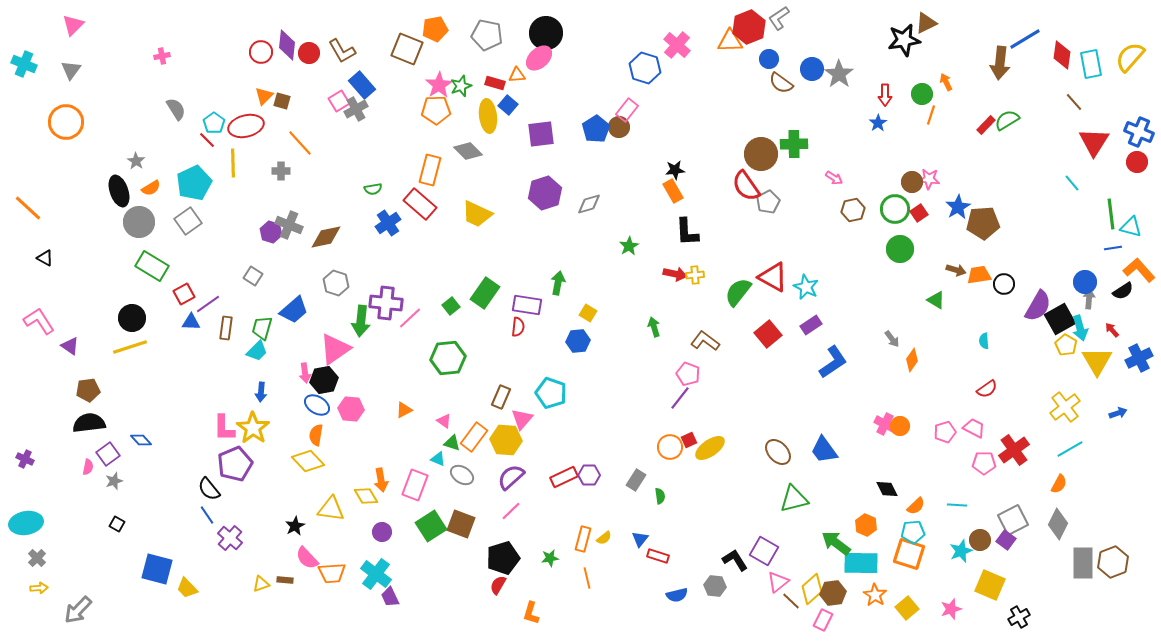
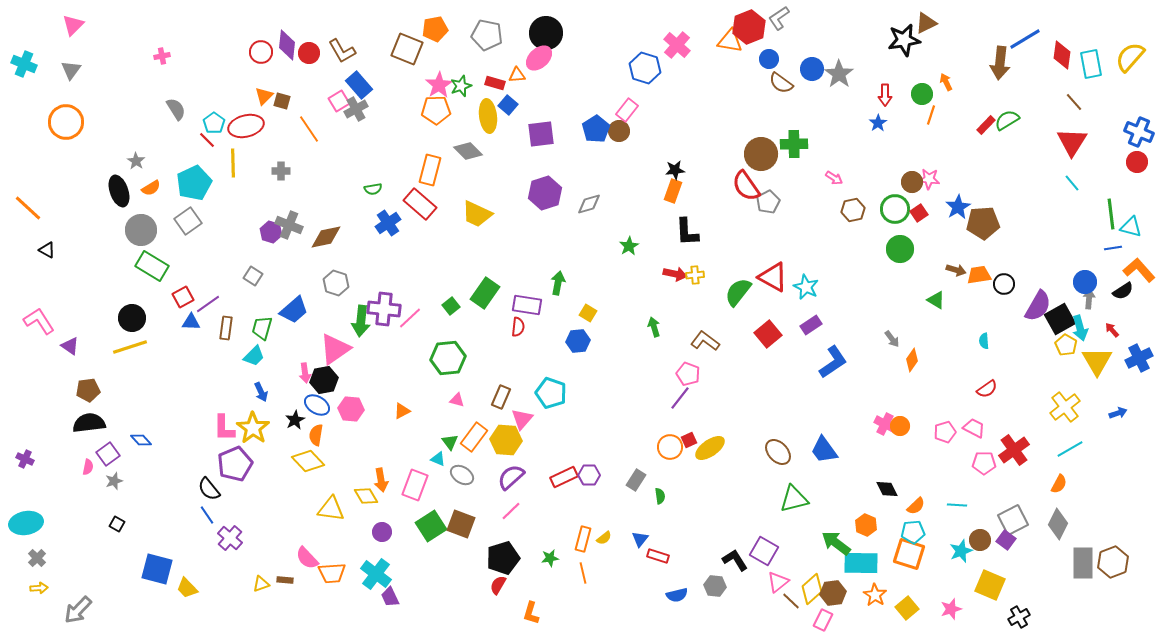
orange triangle at (730, 41): rotated 12 degrees clockwise
blue rectangle at (362, 85): moved 3 px left
brown circle at (619, 127): moved 4 px down
red triangle at (1094, 142): moved 22 px left
orange line at (300, 143): moved 9 px right, 14 px up; rotated 8 degrees clockwise
orange rectangle at (673, 191): rotated 50 degrees clockwise
gray circle at (139, 222): moved 2 px right, 8 px down
black triangle at (45, 258): moved 2 px right, 8 px up
red square at (184, 294): moved 1 px left, 3 px down
purple cross at (386, 303): moved 2 px left, 6 px down
cyan trapezoid at (257, 351): moved 3 px left, 5 px down
blue arrow at (261, 392): rotated 30 degrees counterclockwise
orange triangle at (404, 410): moved 2 px left, 1 px down
pink triangle at (444, 421): moved 13 px right, 21 px up; rotated 21 degrees counterclockwise
green triangle at (452, 443): moved 2 px left, 1 px up; rotated 36 degrees clockwise
black star at (295, 526): moved 106 px up
orange line at (587, 578): moved 4 px left, 5 px up
